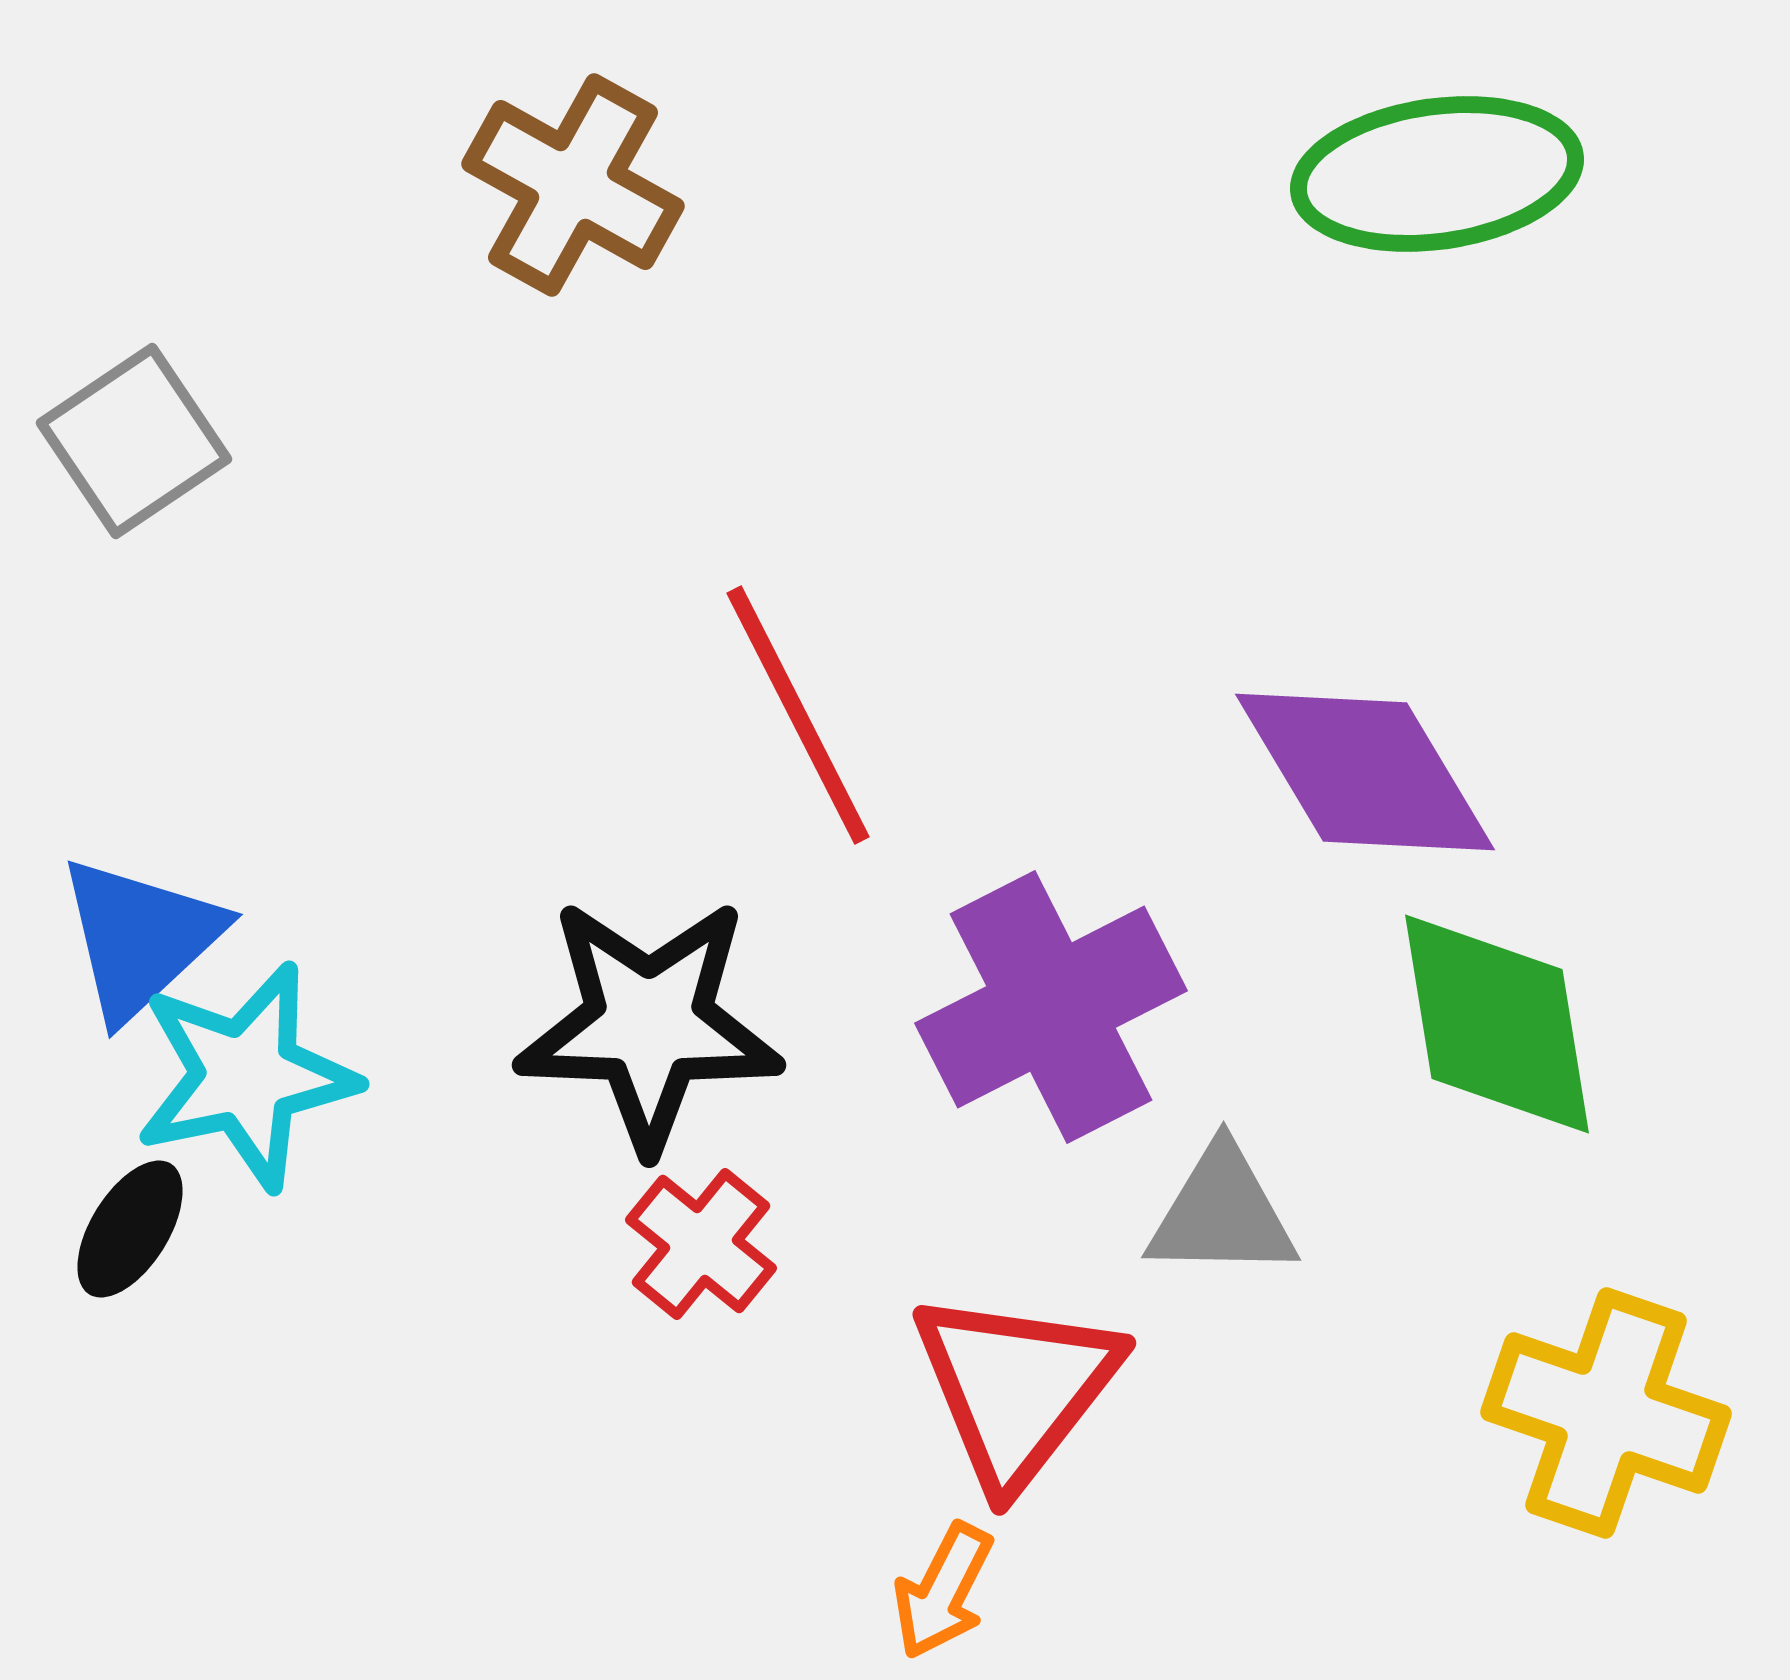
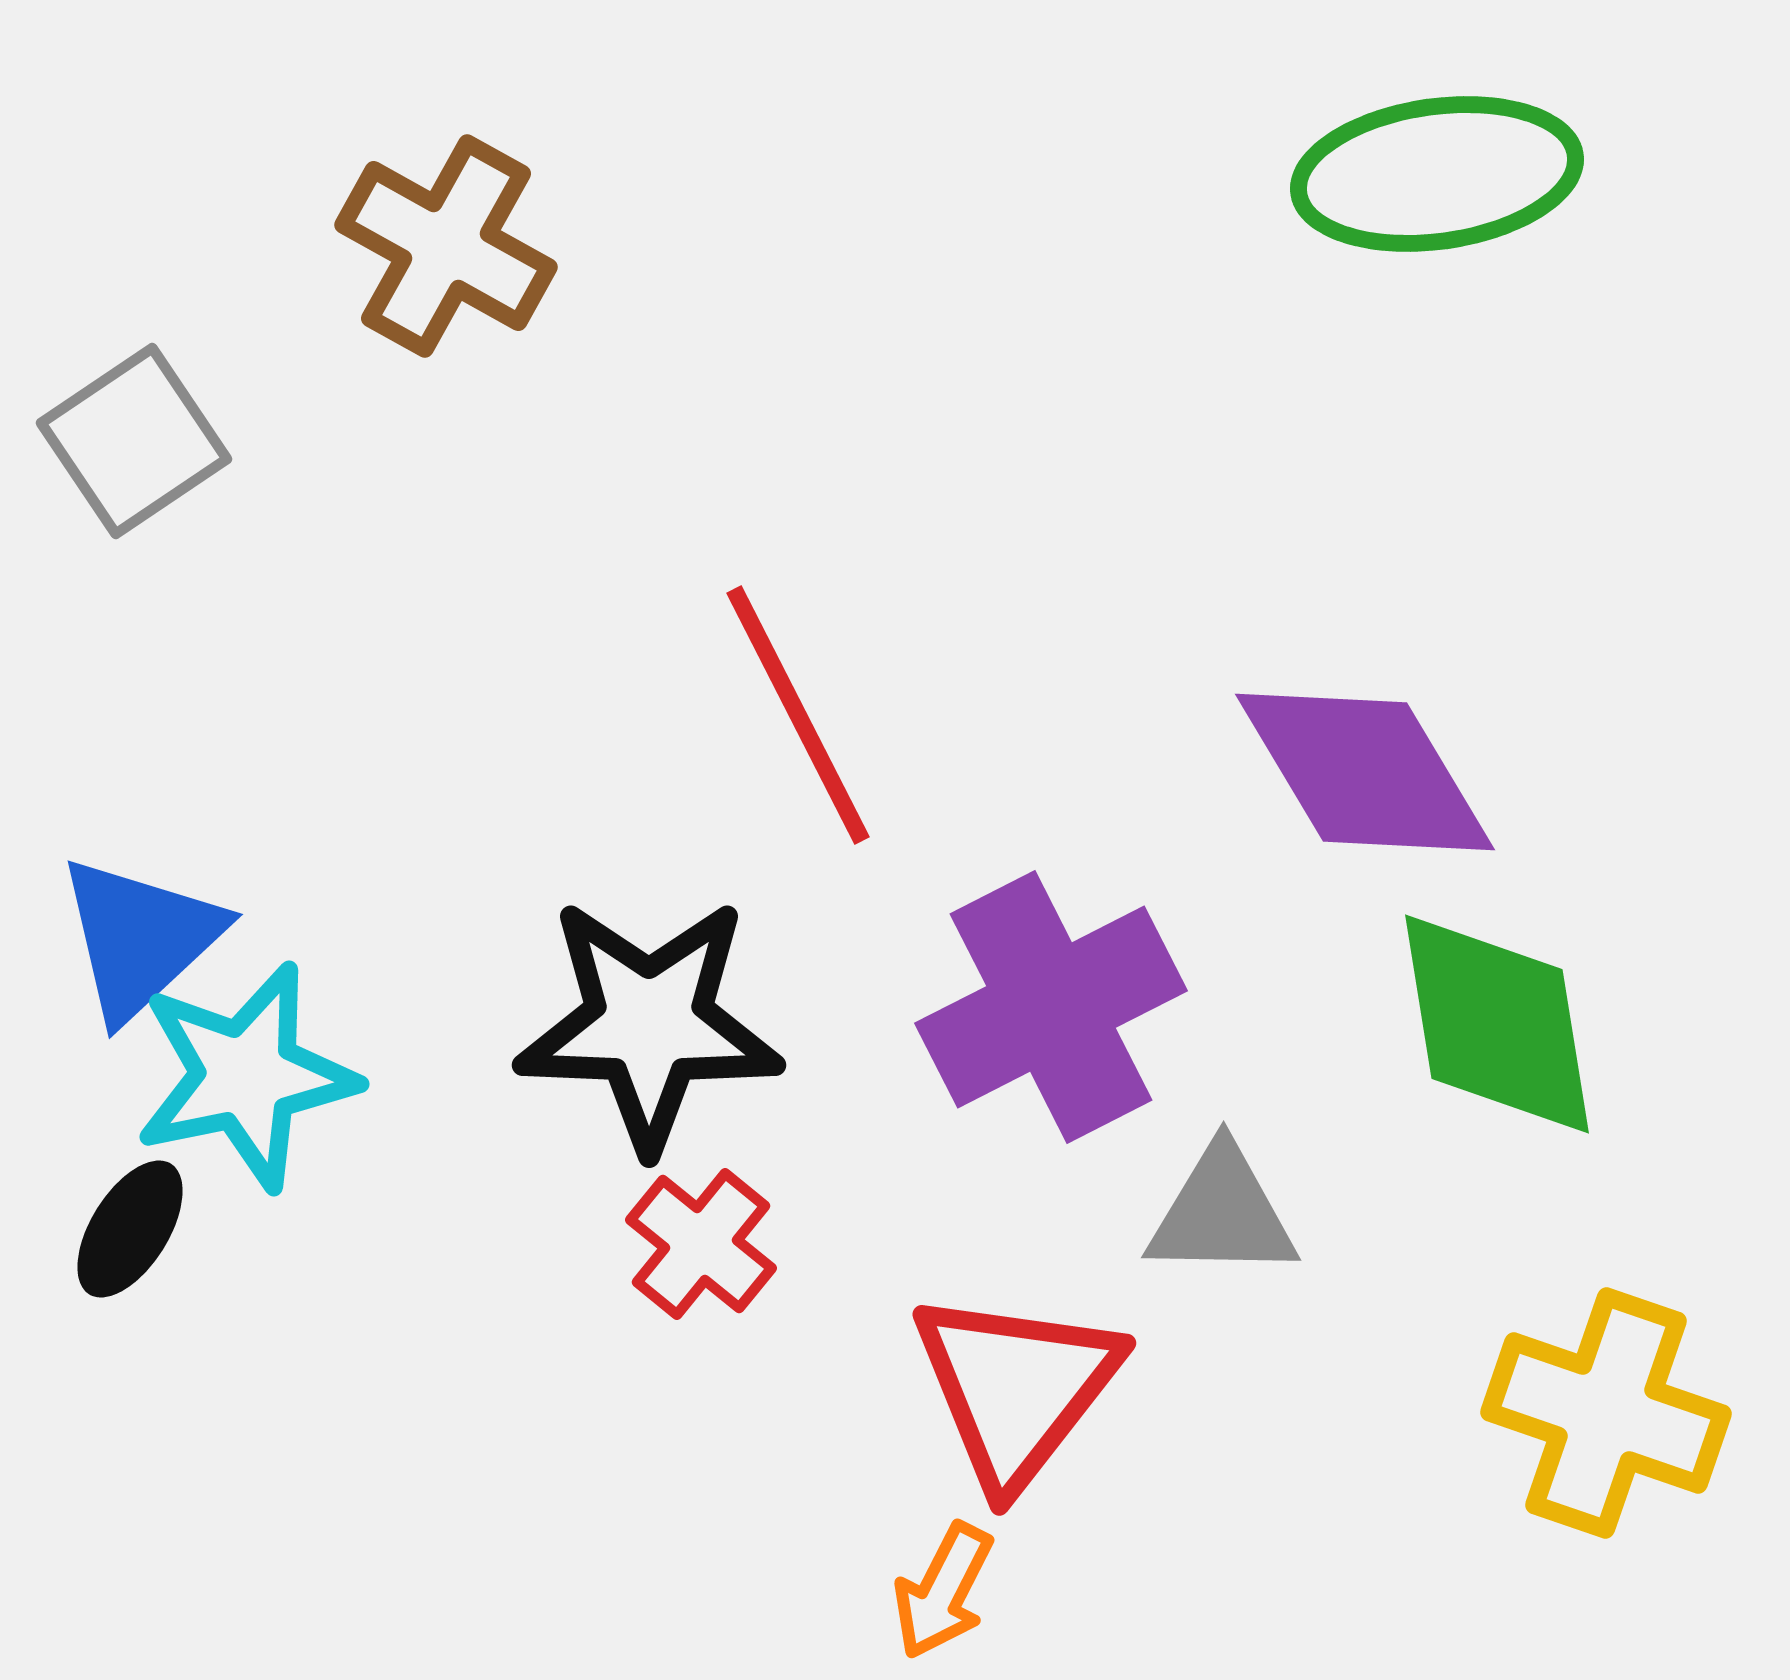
brown cross: moved 127 px left, 61 px down
